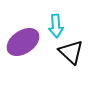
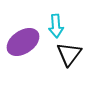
black triangle: moved 2 px left, 2 px down; rotated 24 degrees clockwise
